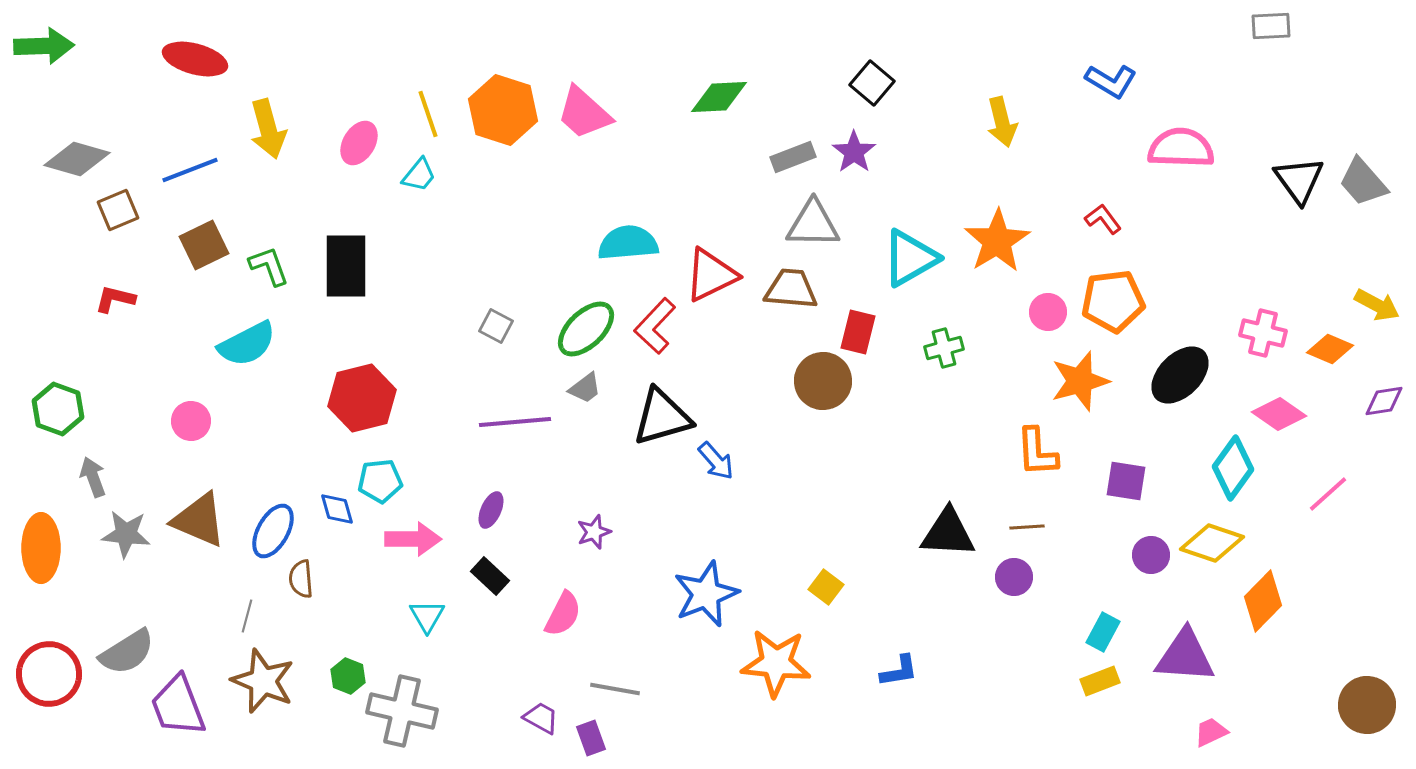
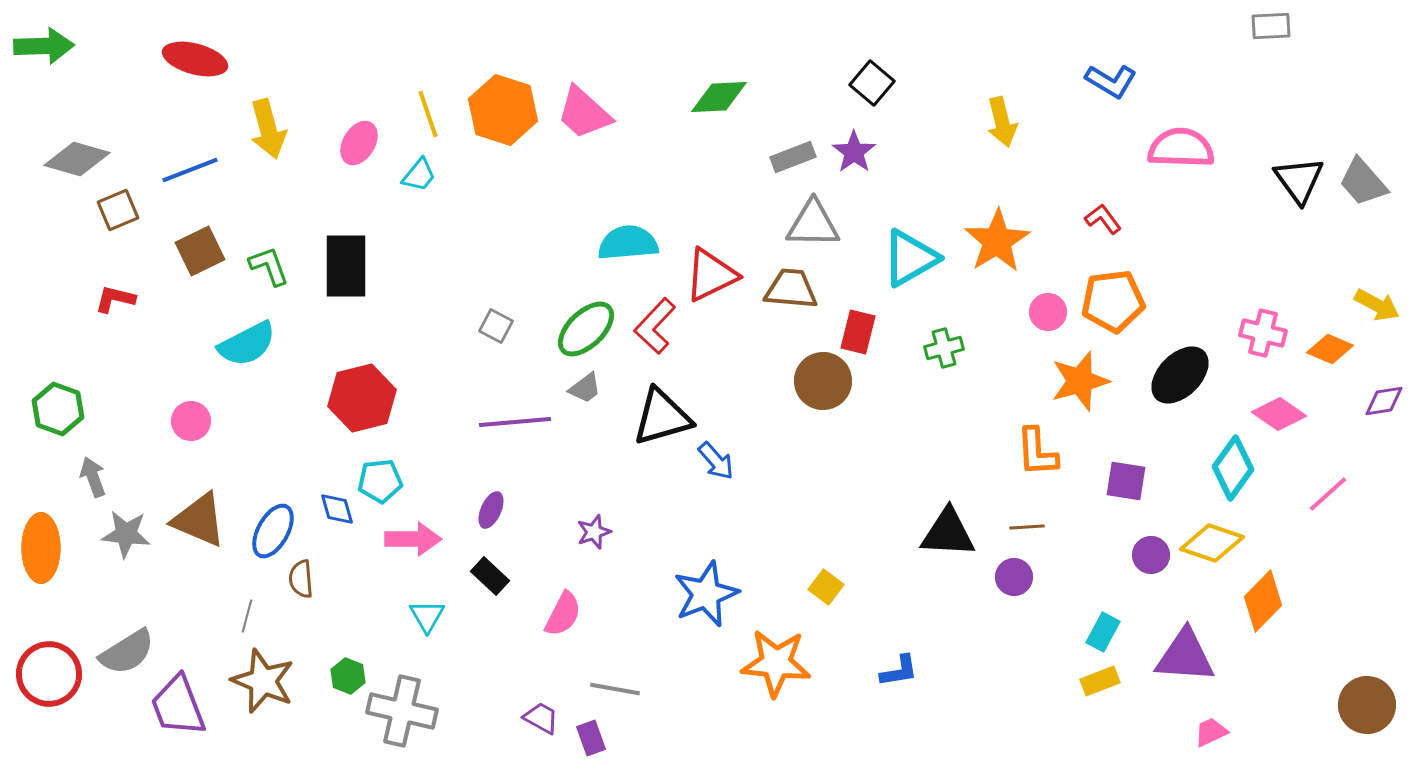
brown square at (204, 245): moved 4 px left, 6 px down
